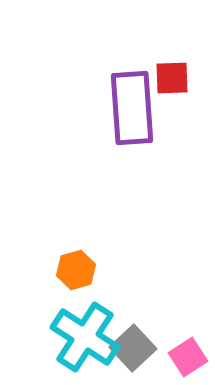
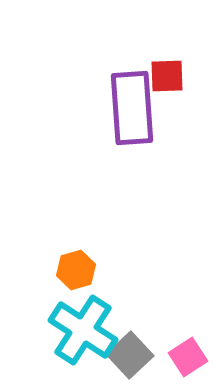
red square: moved 5 px left, 2 px up
cyan cross: moved 2 px left, 7 px up
gray square: moved 3 px left, 7 px down
